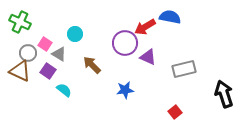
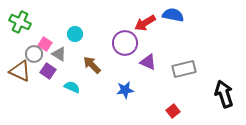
blue semicircle: moved 3 px right, 2 px up
red arrow: moved 4 px up
gray circle: moved 6 px right, 1 px down
purple triangle: moved 5 px down
cyan semicircle: moved 8 px right, 3 px up; rotated 14 degrees counterclockwise
red square: moved 2 px left, 1 px up
